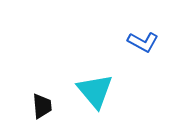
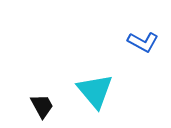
black trapezoid: rotated 24 degrees counterclockwise
